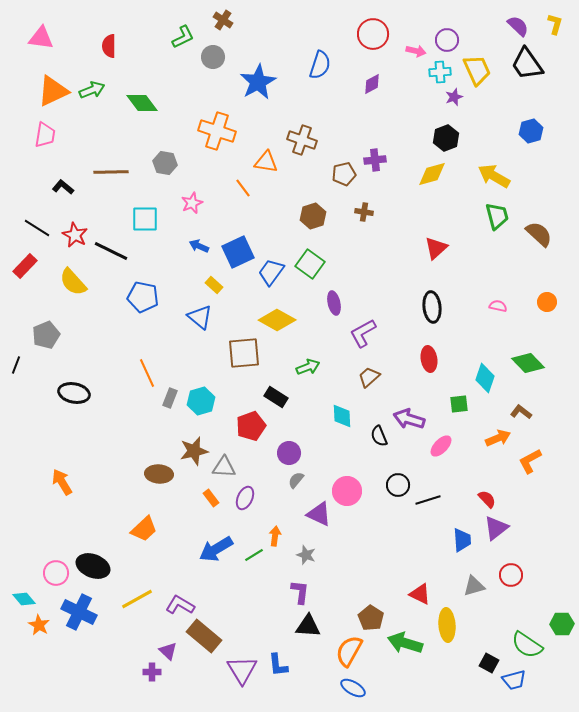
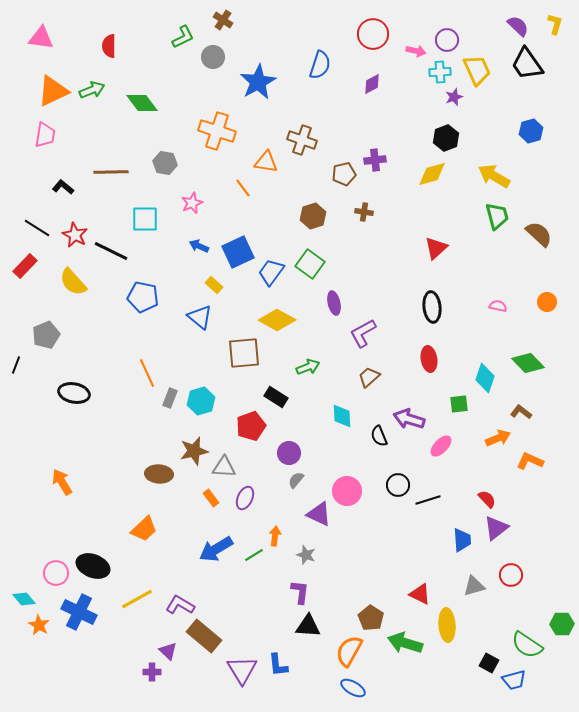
orange L-shape at (530, 461): rotated 52 degrees clockwise
